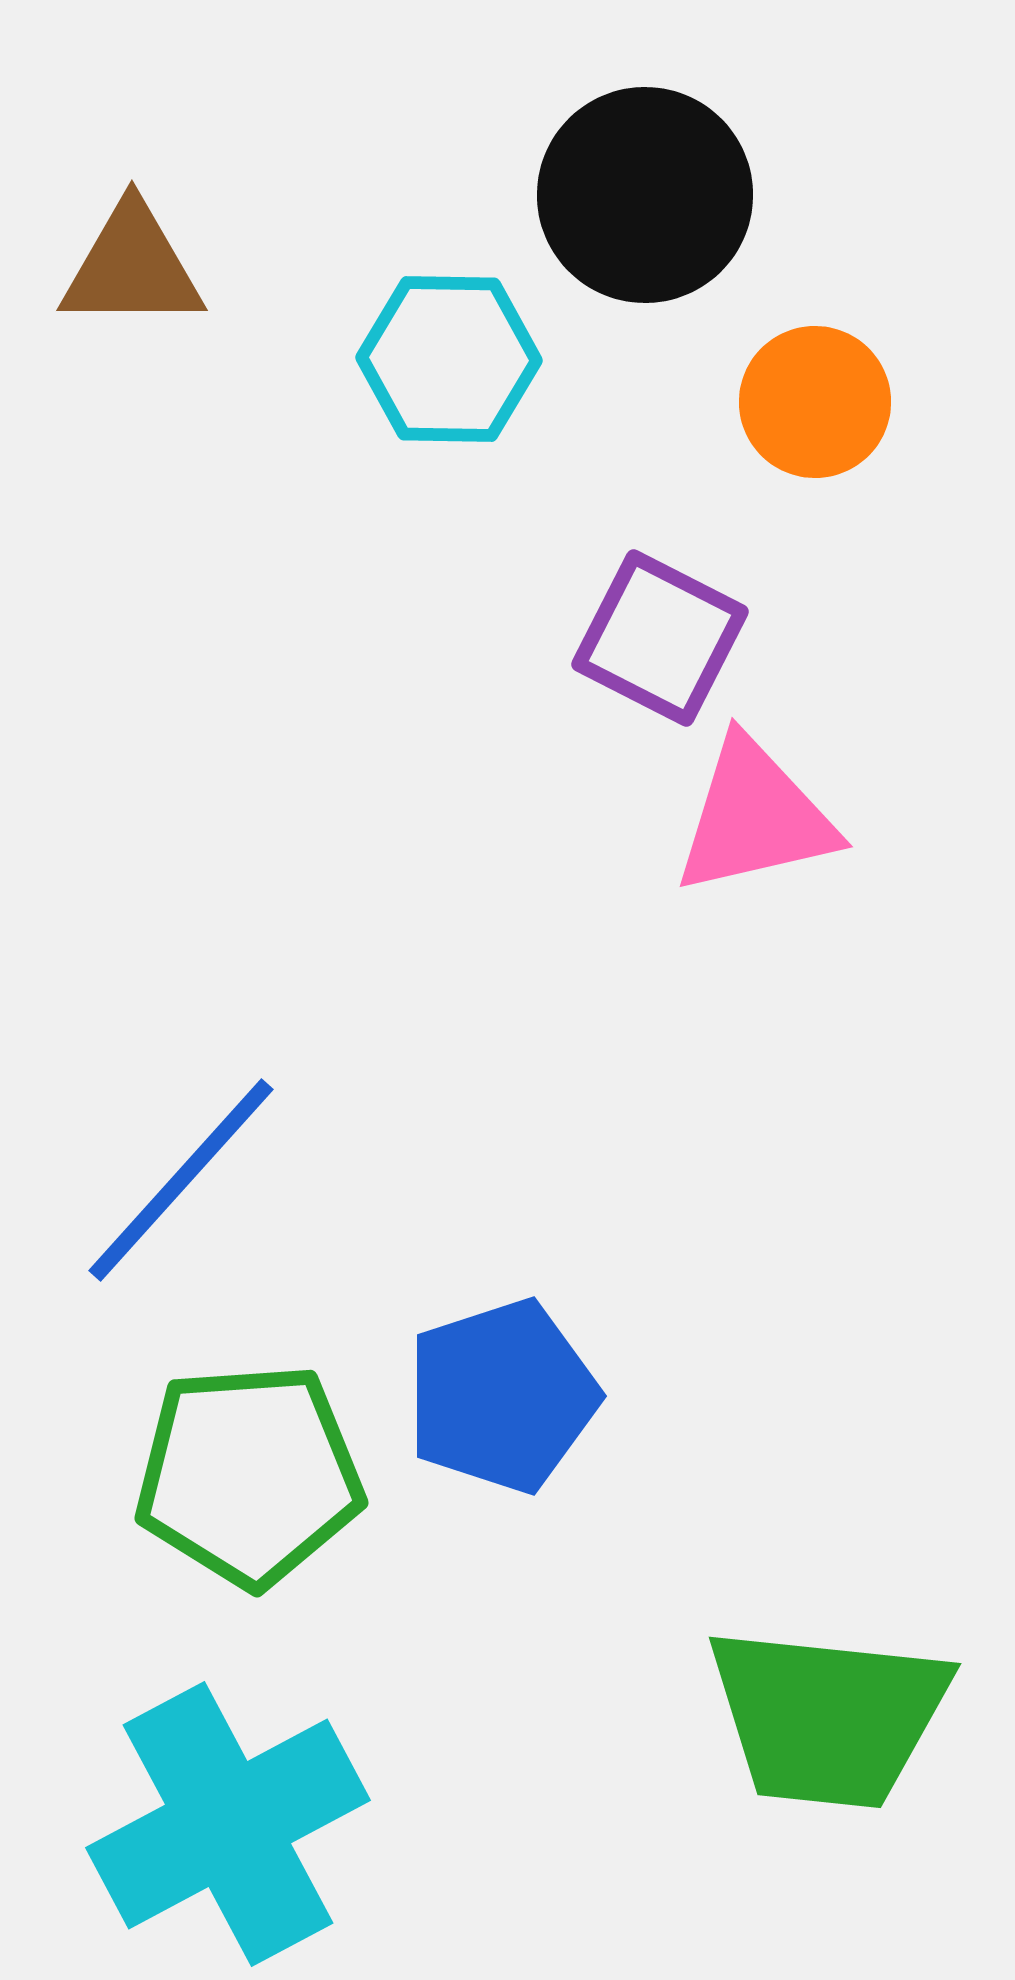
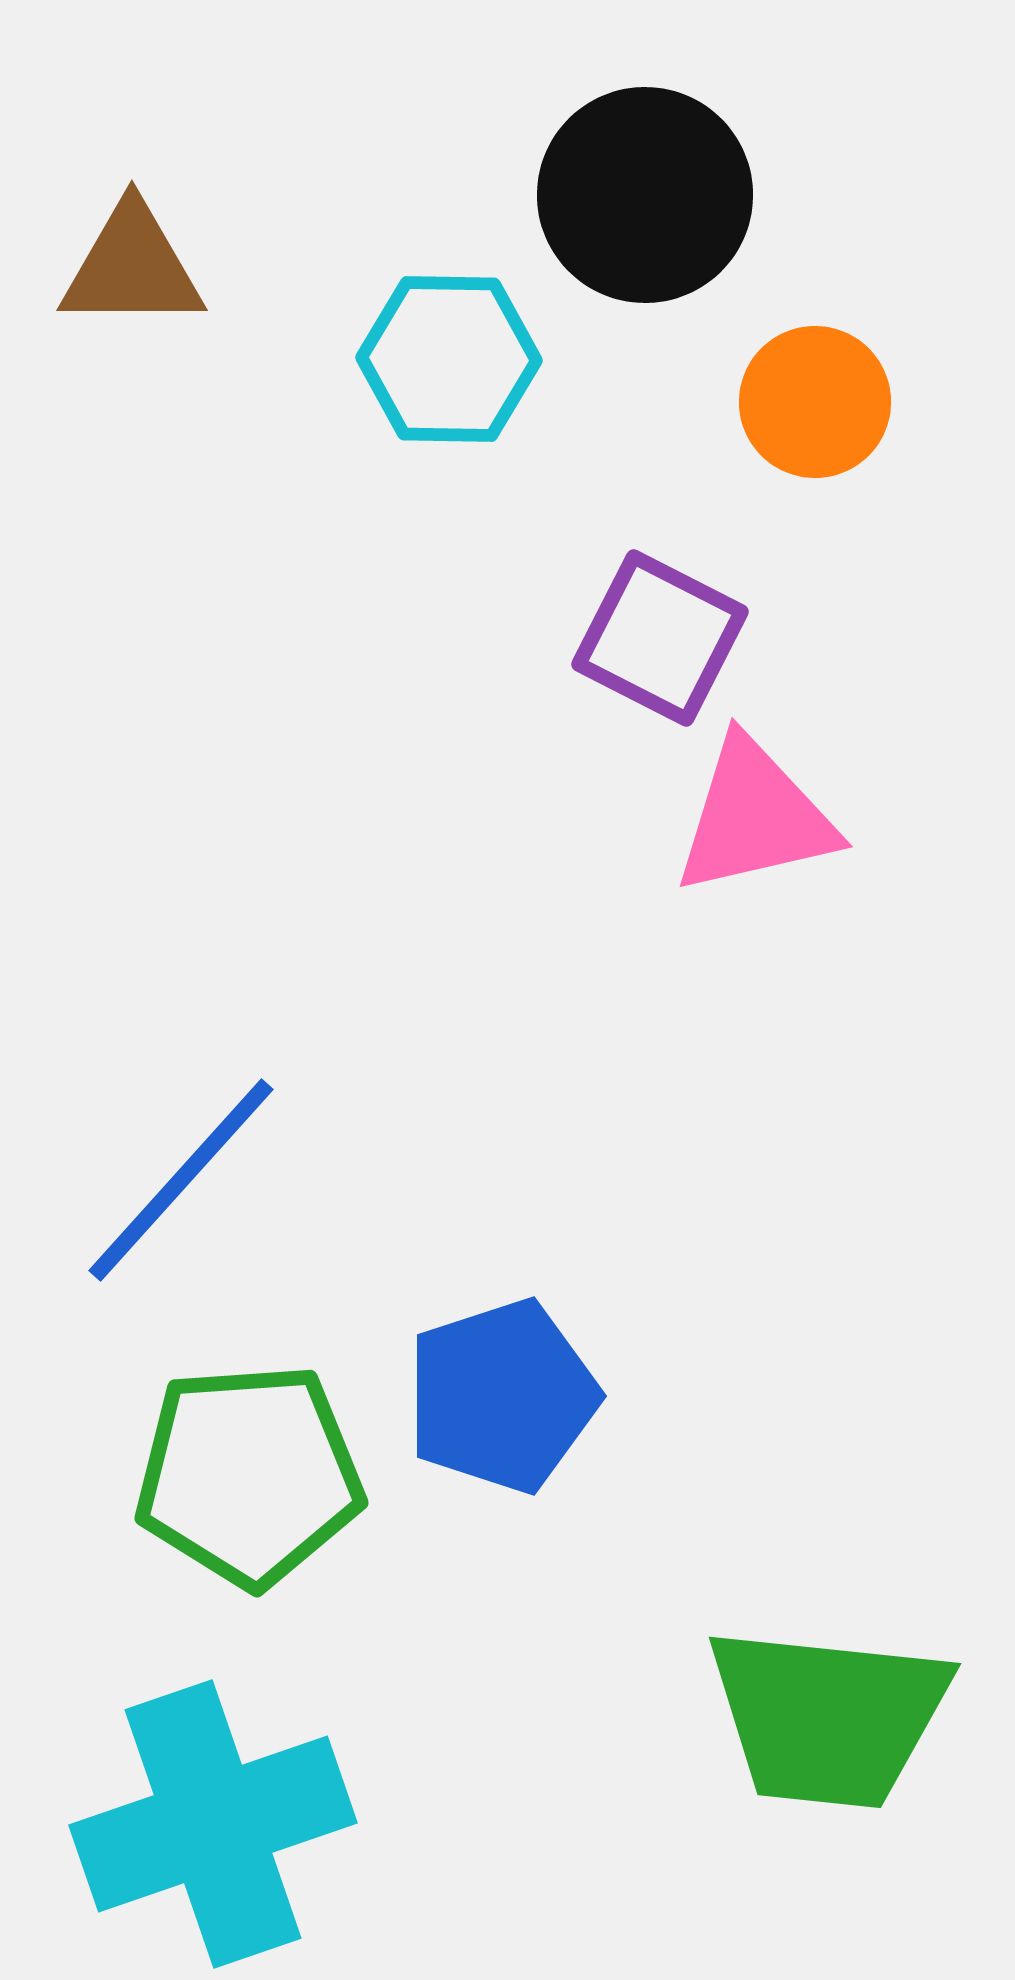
cyan cross: moved 15 px left; rotated 9 degrees clockwise
